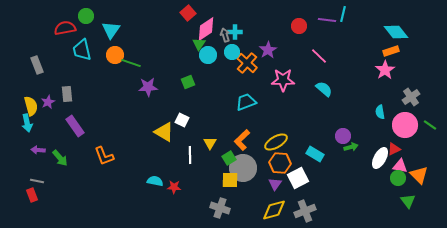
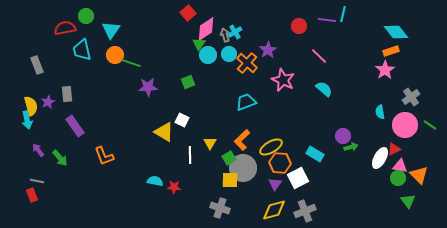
cyan cross at (235, 32): rotated 32 degrees counterclockwise
cyan circle at (232, 52): moved 3 px left, 2 px down
pink star at (283, 80): rotated 25 degrees clockwise
cyan arrow at (27, 123): moved 3 px up
yellow ellipse at (276, 142): moved 5 px left, 5 px down
purple arrow at (38, 150): rotated 48 degrees clockwise
